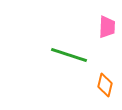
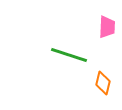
orange diamond: moved 2 px left, 2 px up
